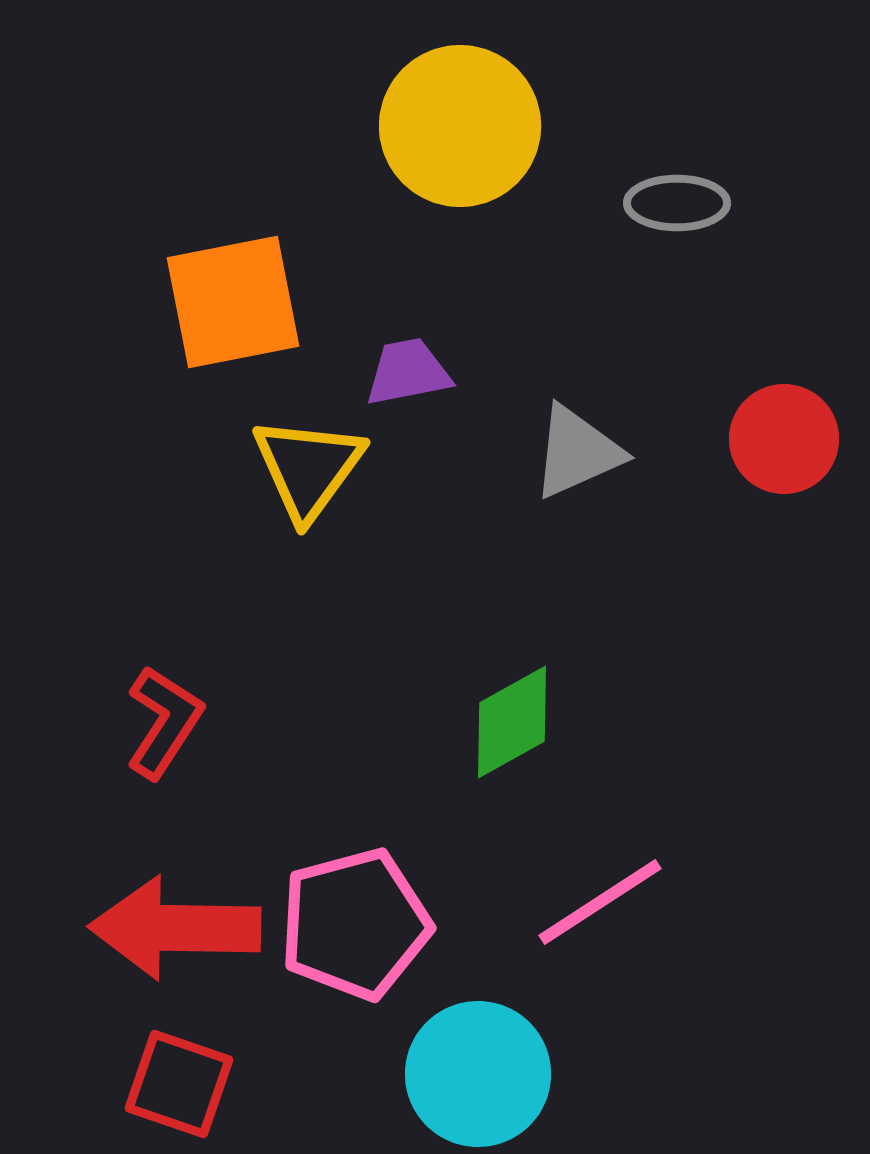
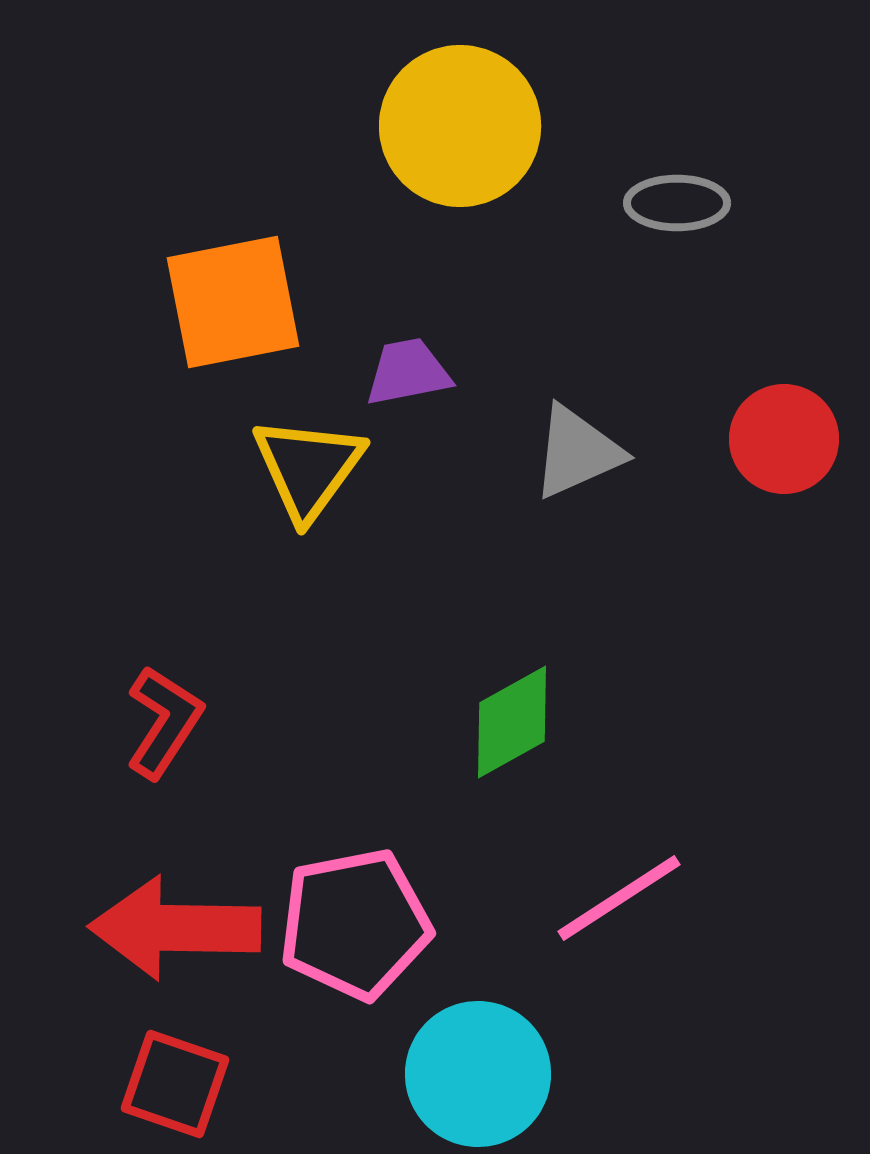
pink line: moved 19 px right, 4 px up
pink pentagon: rotated 4 degrees clockwise
red square: moved 4 px left
